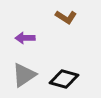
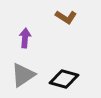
purple arrow: rotated 96 degrees clockwise
gray triangle: moved 1 px left
